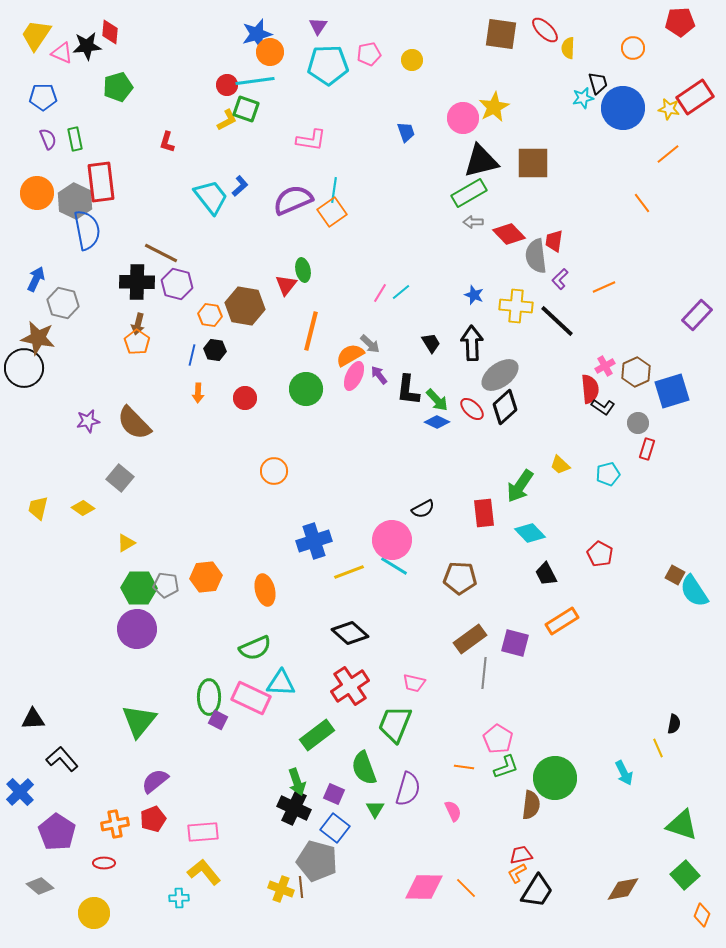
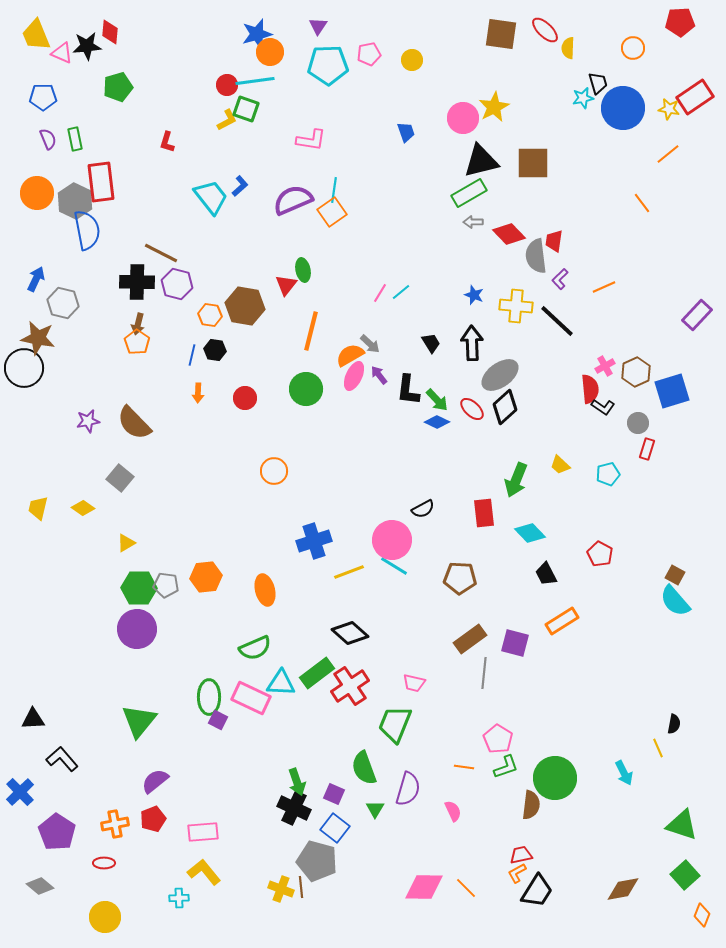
yellow trapezoid at (36, 35): rotated 56 degrees counterclockwise
green arrow at (520, 486): moved 4 px left, 6 px up; rotated 12 degrees counterclockwise
cyan semicircle at (694, 591): moved 19 px left, 10 px down; rotated 8 degrees counterclockwise
green rectangle at (317, 735): moved 62 px up
yellow circle at (94, 913): moved 11 px right, 4 px down
